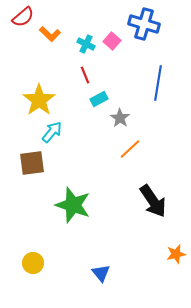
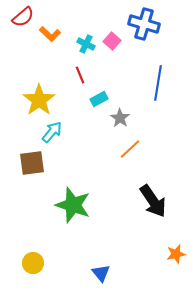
red line: moved 5 px left
